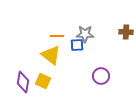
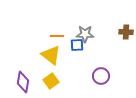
yellow square: moved 8 px right; rotated 28 degrees clockwise
